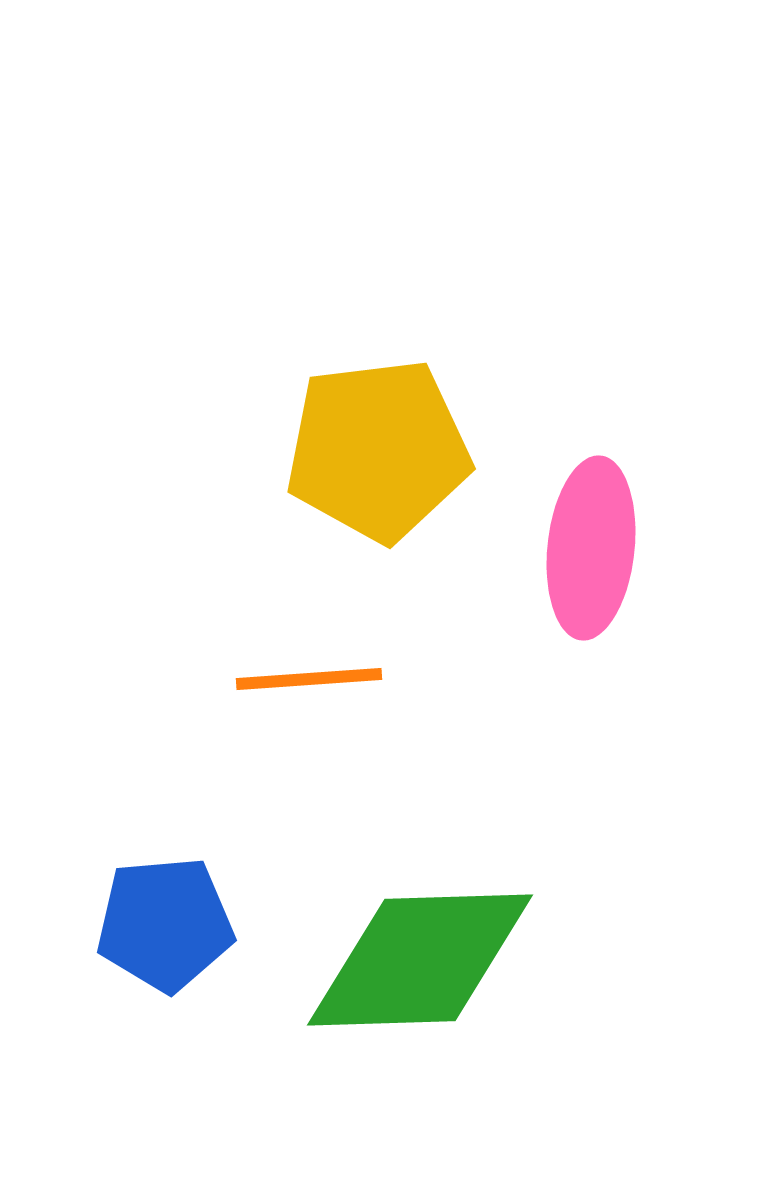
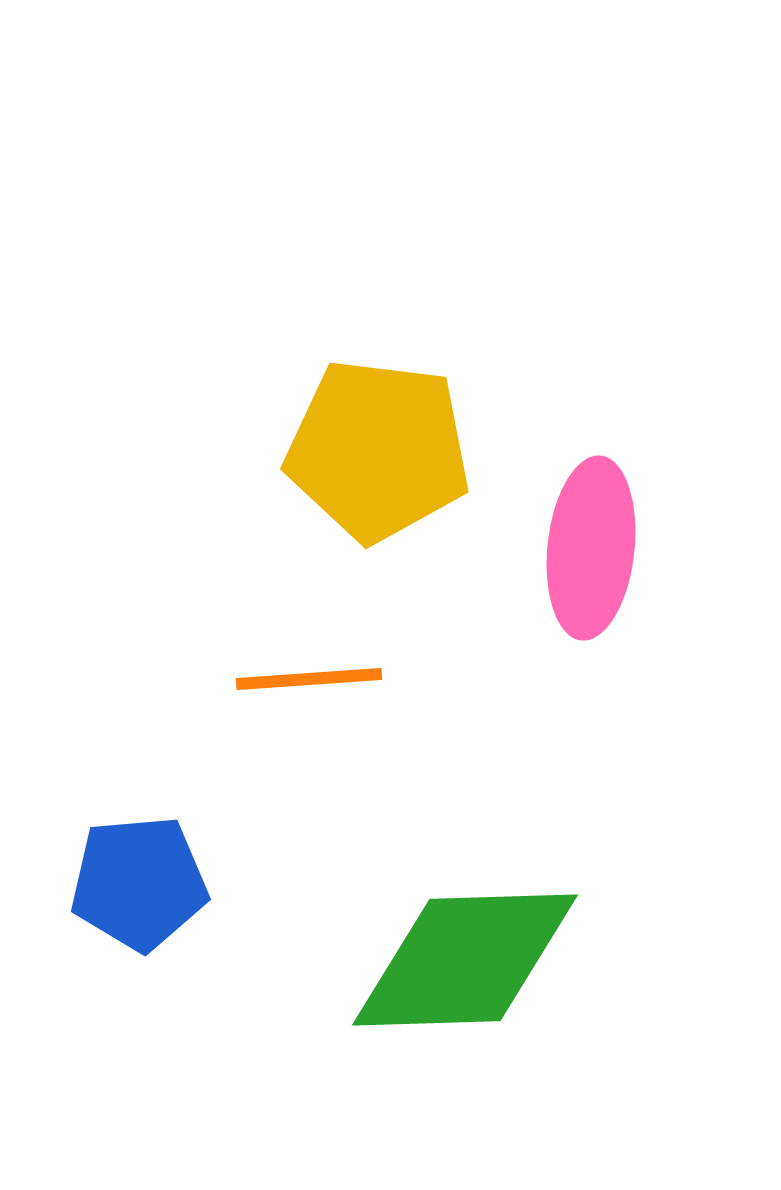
yellow pentagon: rotated 14 degrees clockwise
blue pentagon: moved 26 px left, 41 px up
green diamond: moved 45 px right
